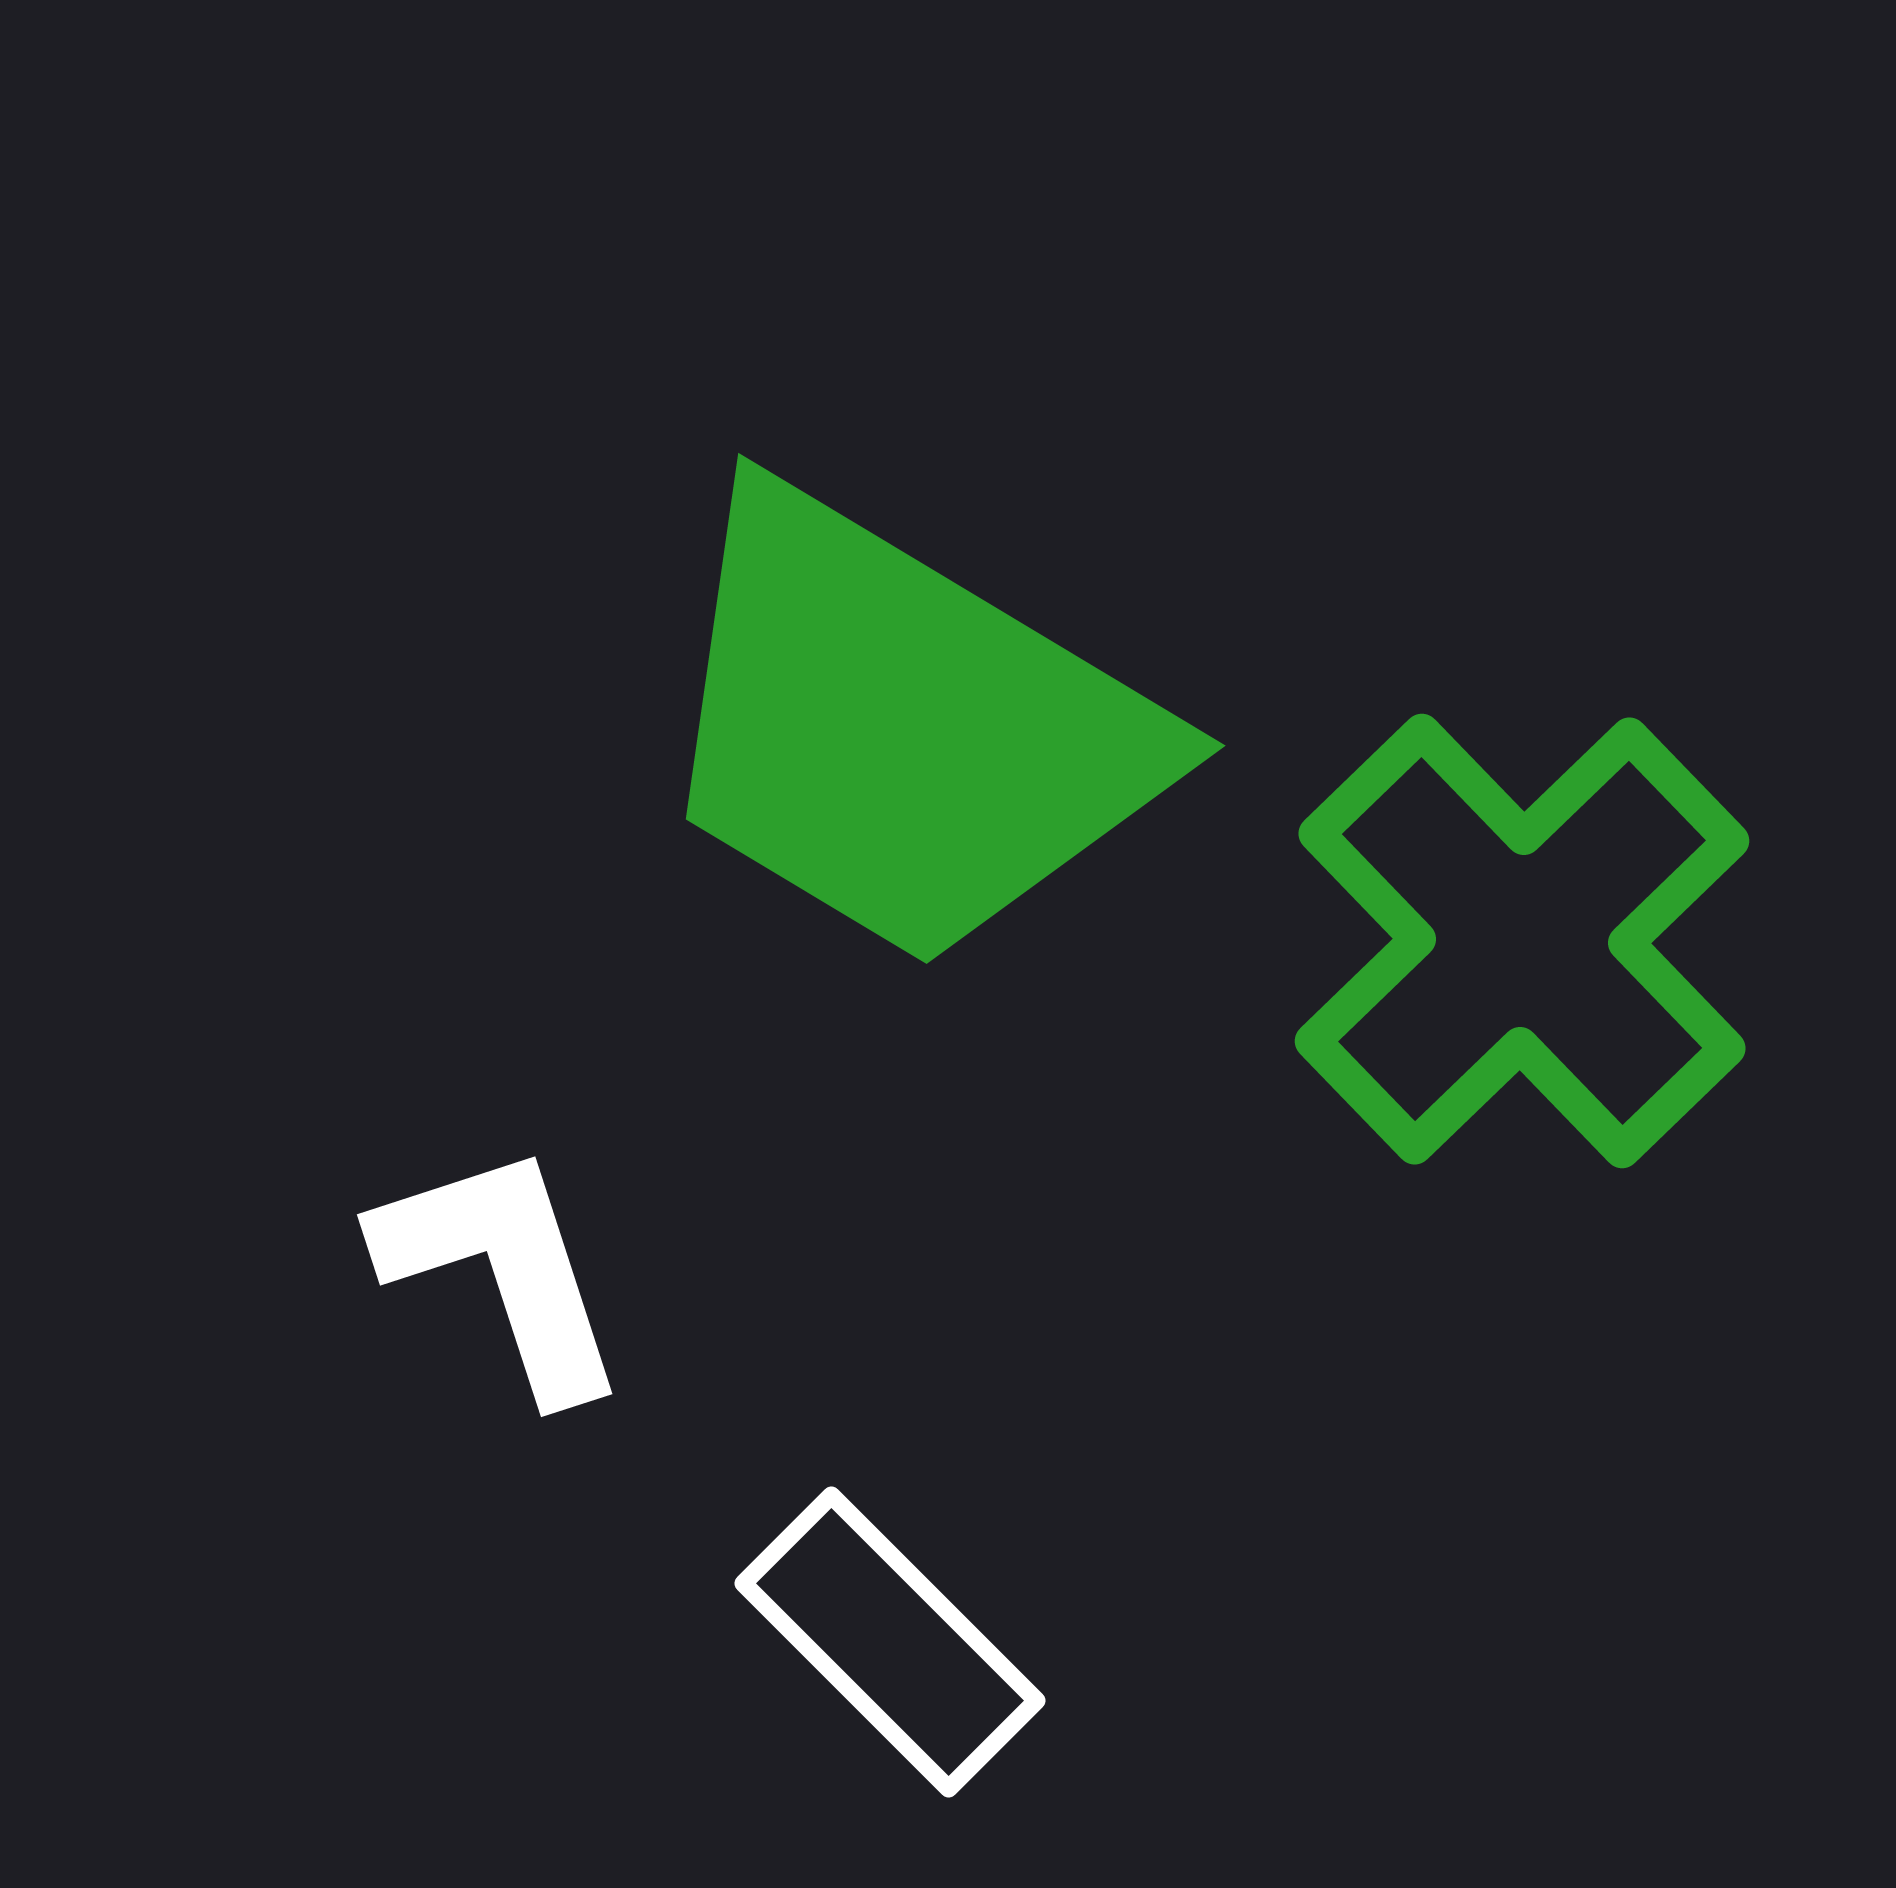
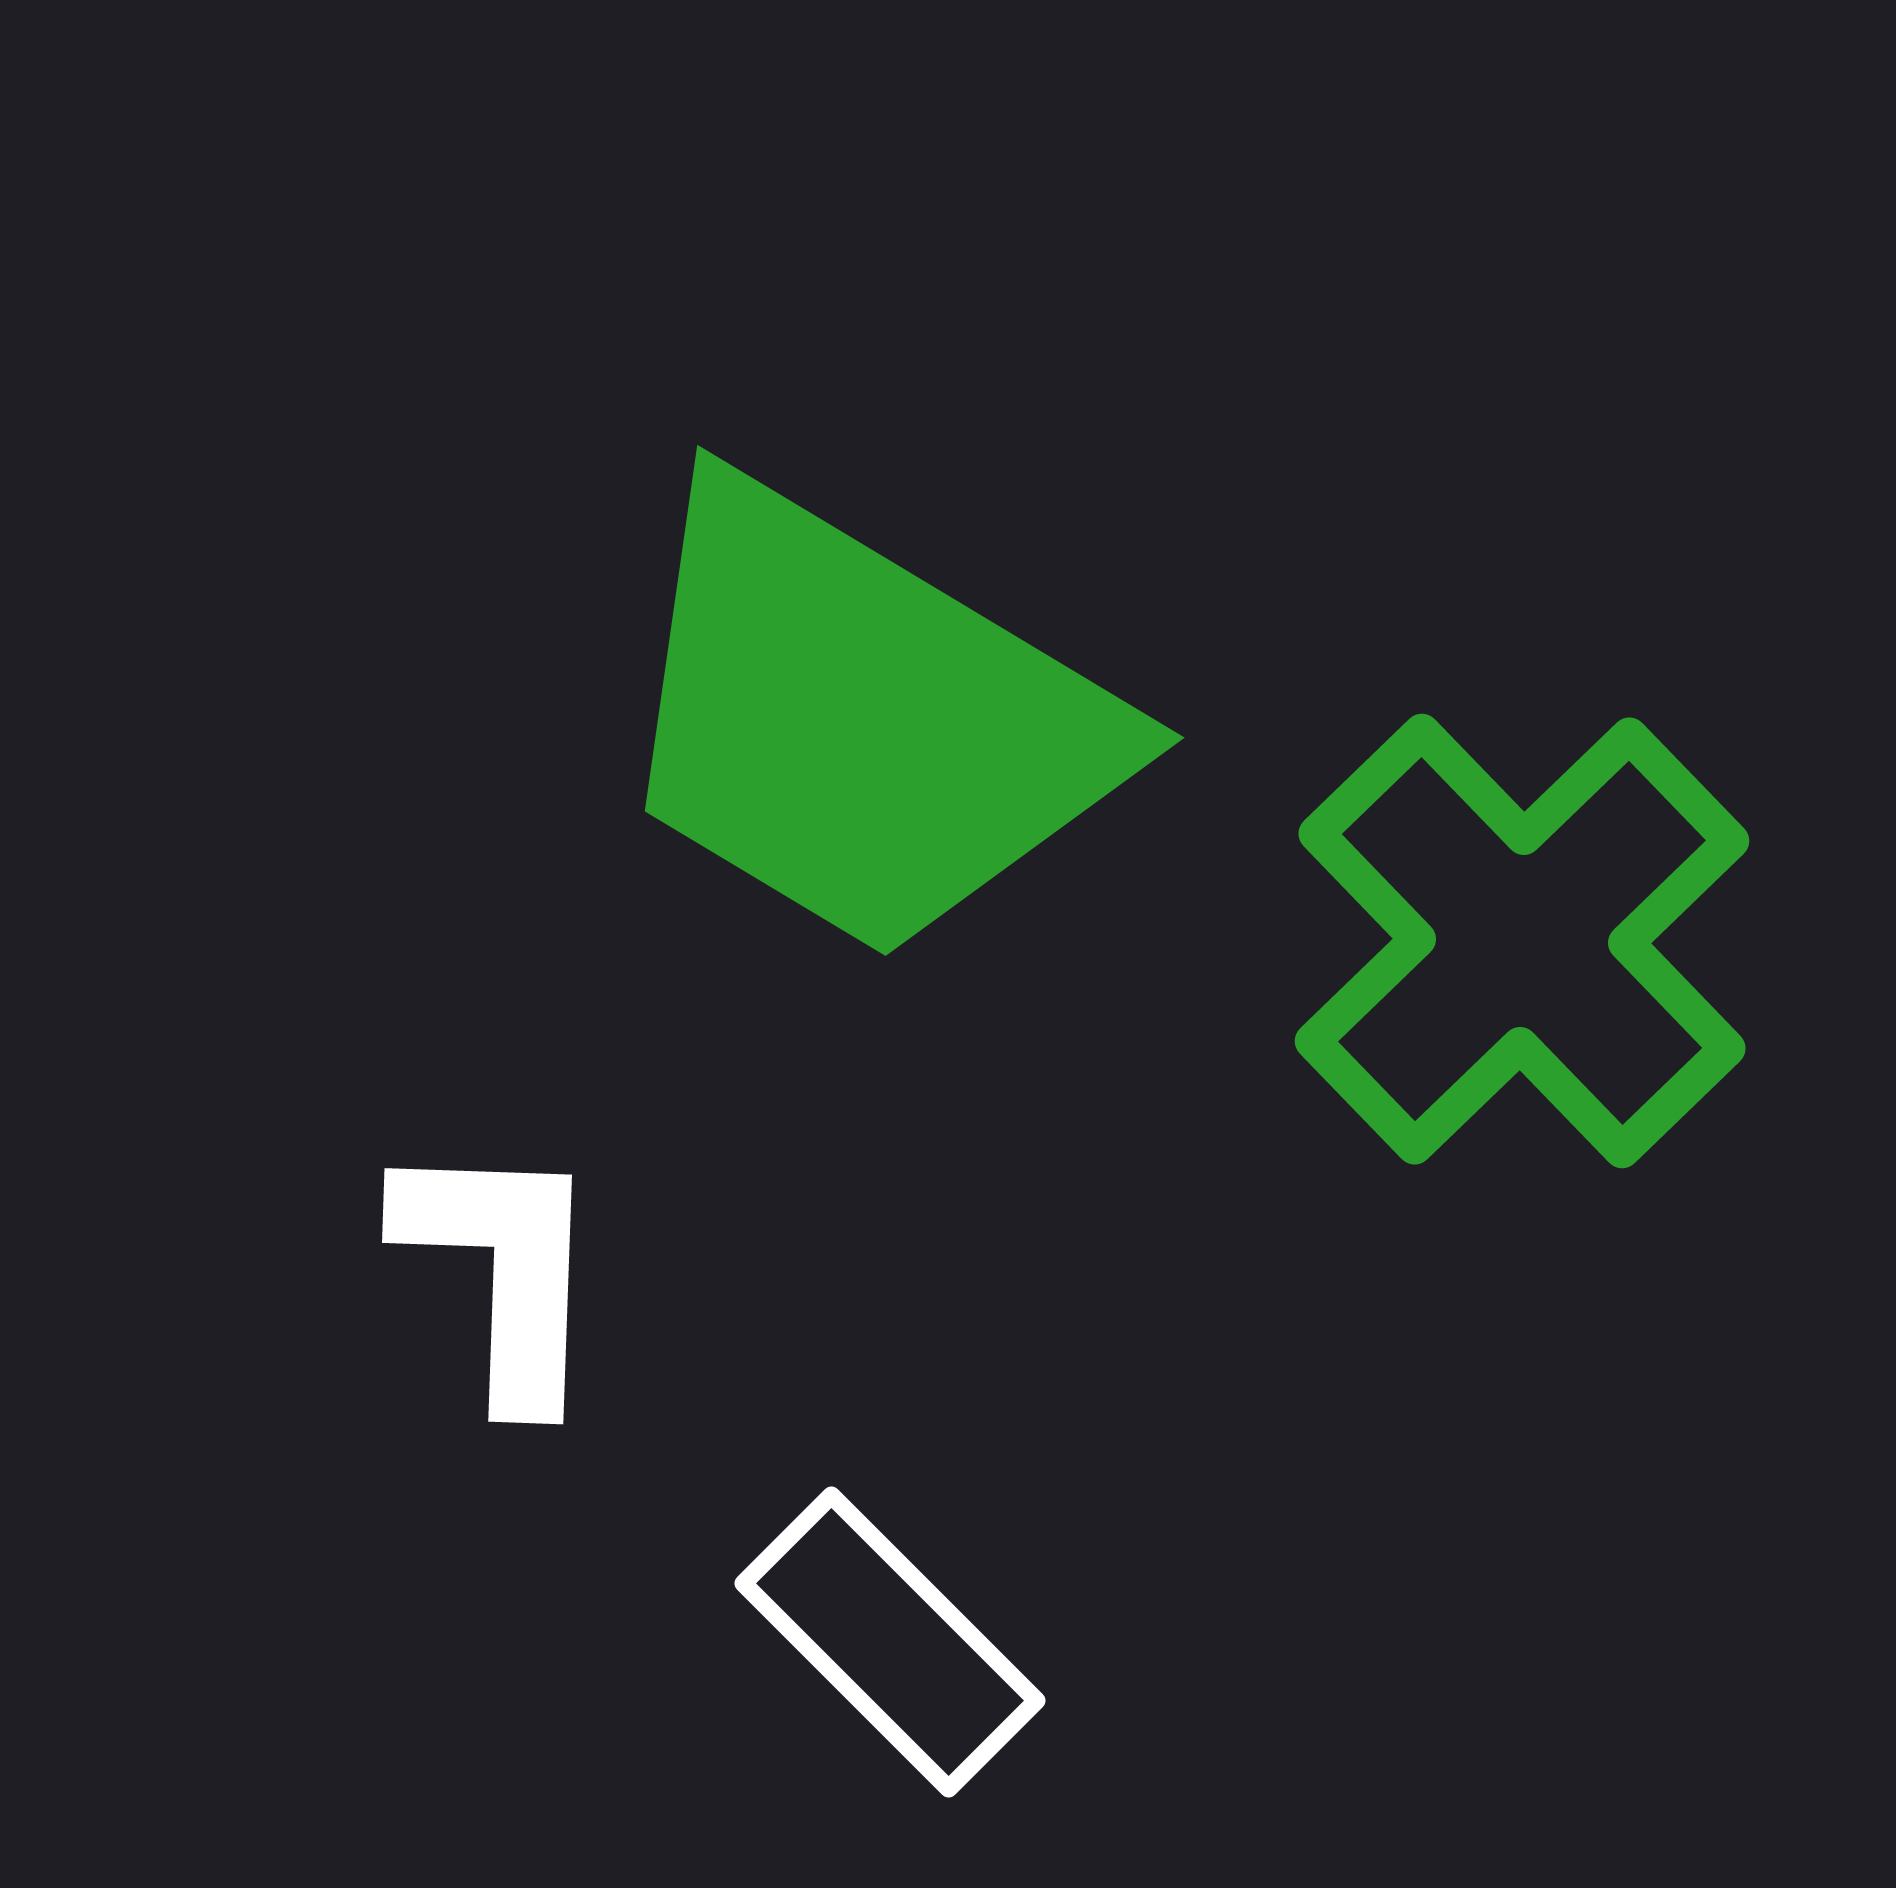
green trapezoid: moved 41 px left, 8 px up
white L-shape: rotated 20 degrees clockwise
